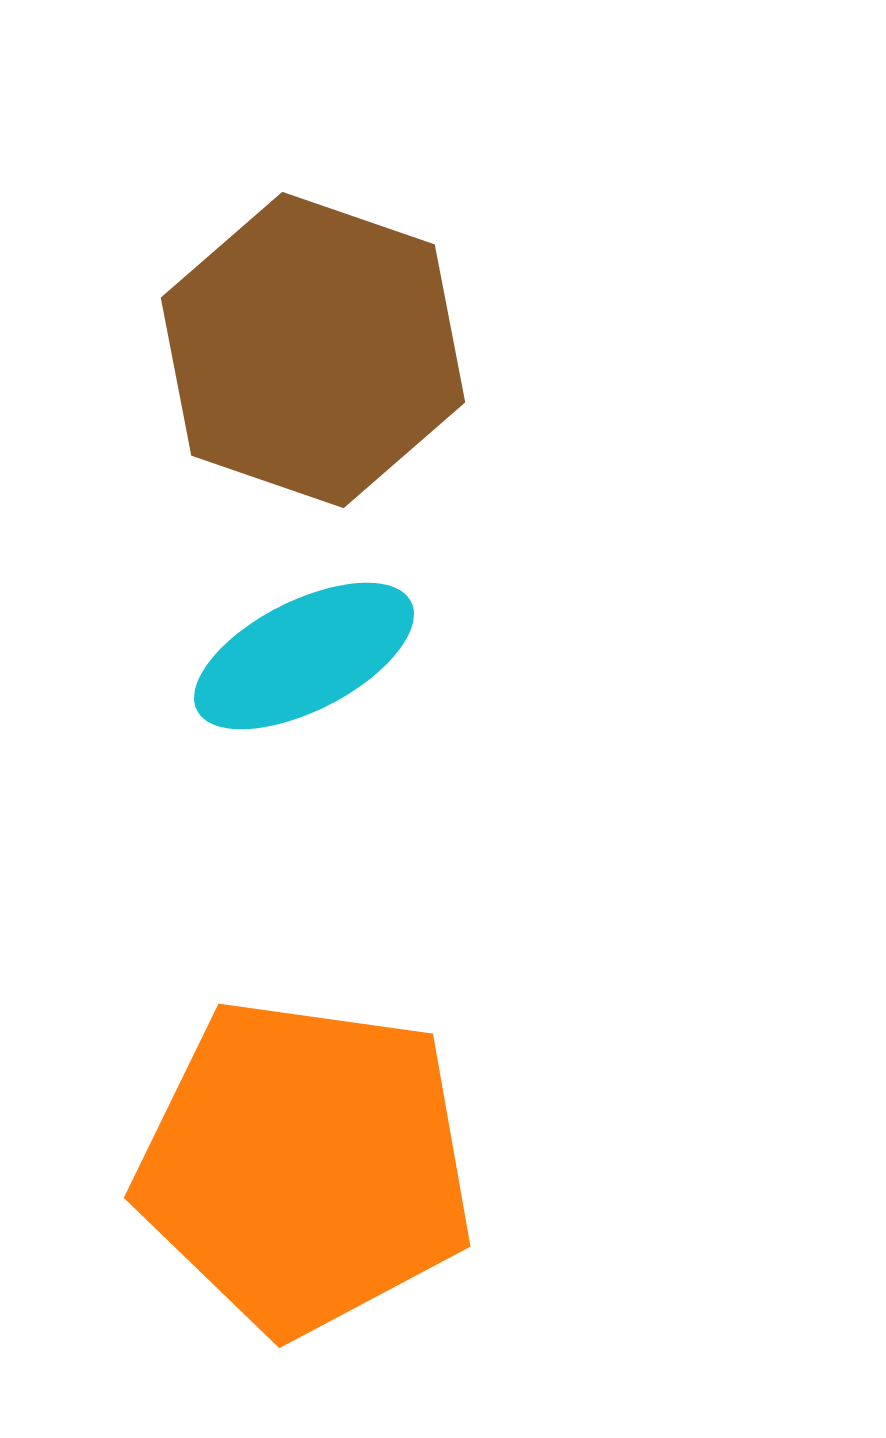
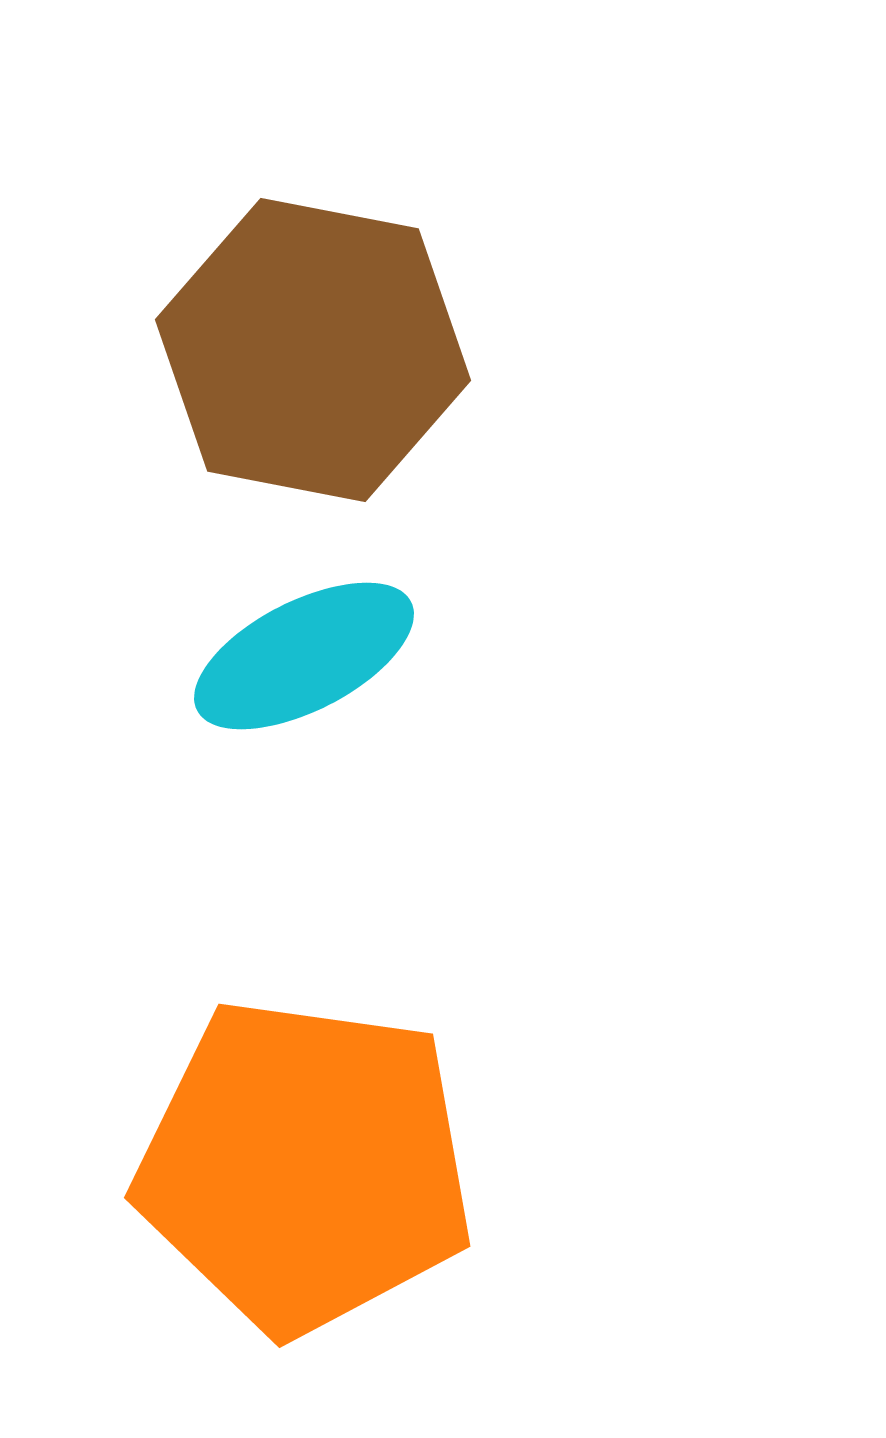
brown hexagon: rotated 8 degrees counterclockwise
